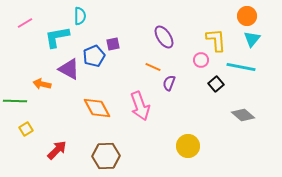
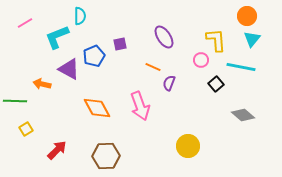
cyan L-shape: rotated 12 degrees counterclockwise
purple square: moved 7 px right
